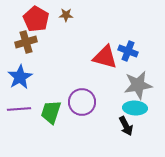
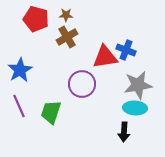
red pentagon: rotated 15 degrees counterclockwise
brown cross: moved 41 px right, 5 px up; rotated 15 degrees counterclockwise
blue cross: moved 2 px left, 1 px up
red triangle: rotated 24 degrees counterclockwise
blue star: moved 7 px up
purple circle: moved 18 px up
purple line: moved 3 px up; rotated 70 degrees clockwise
black arrow: moved 2 px left, 6 px down; rotated 30 degrees clockwise
